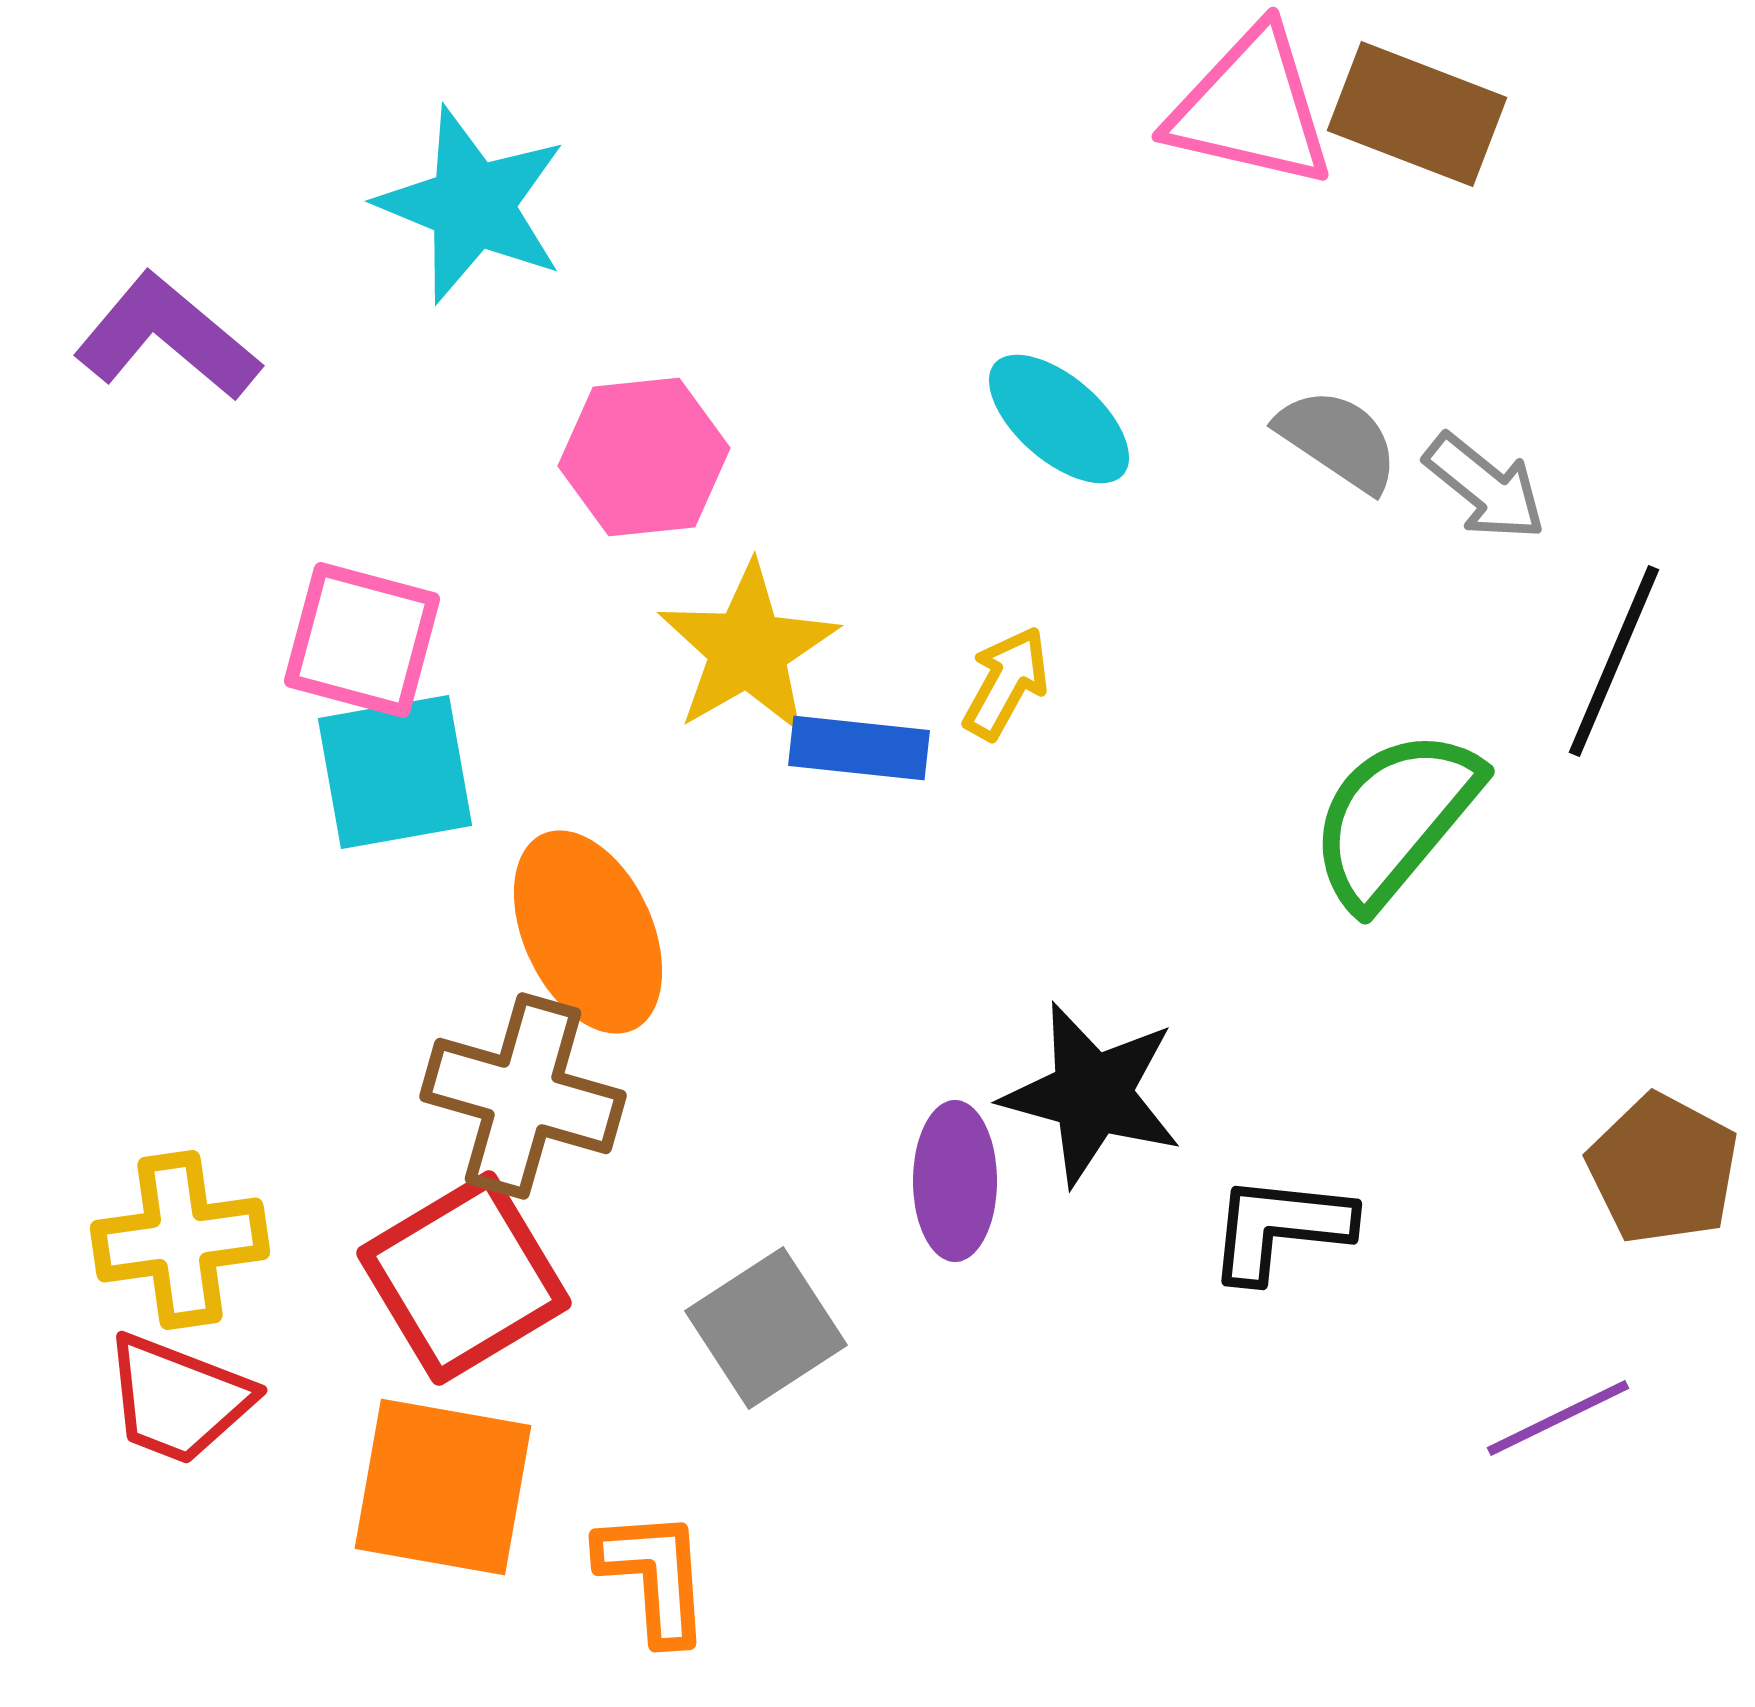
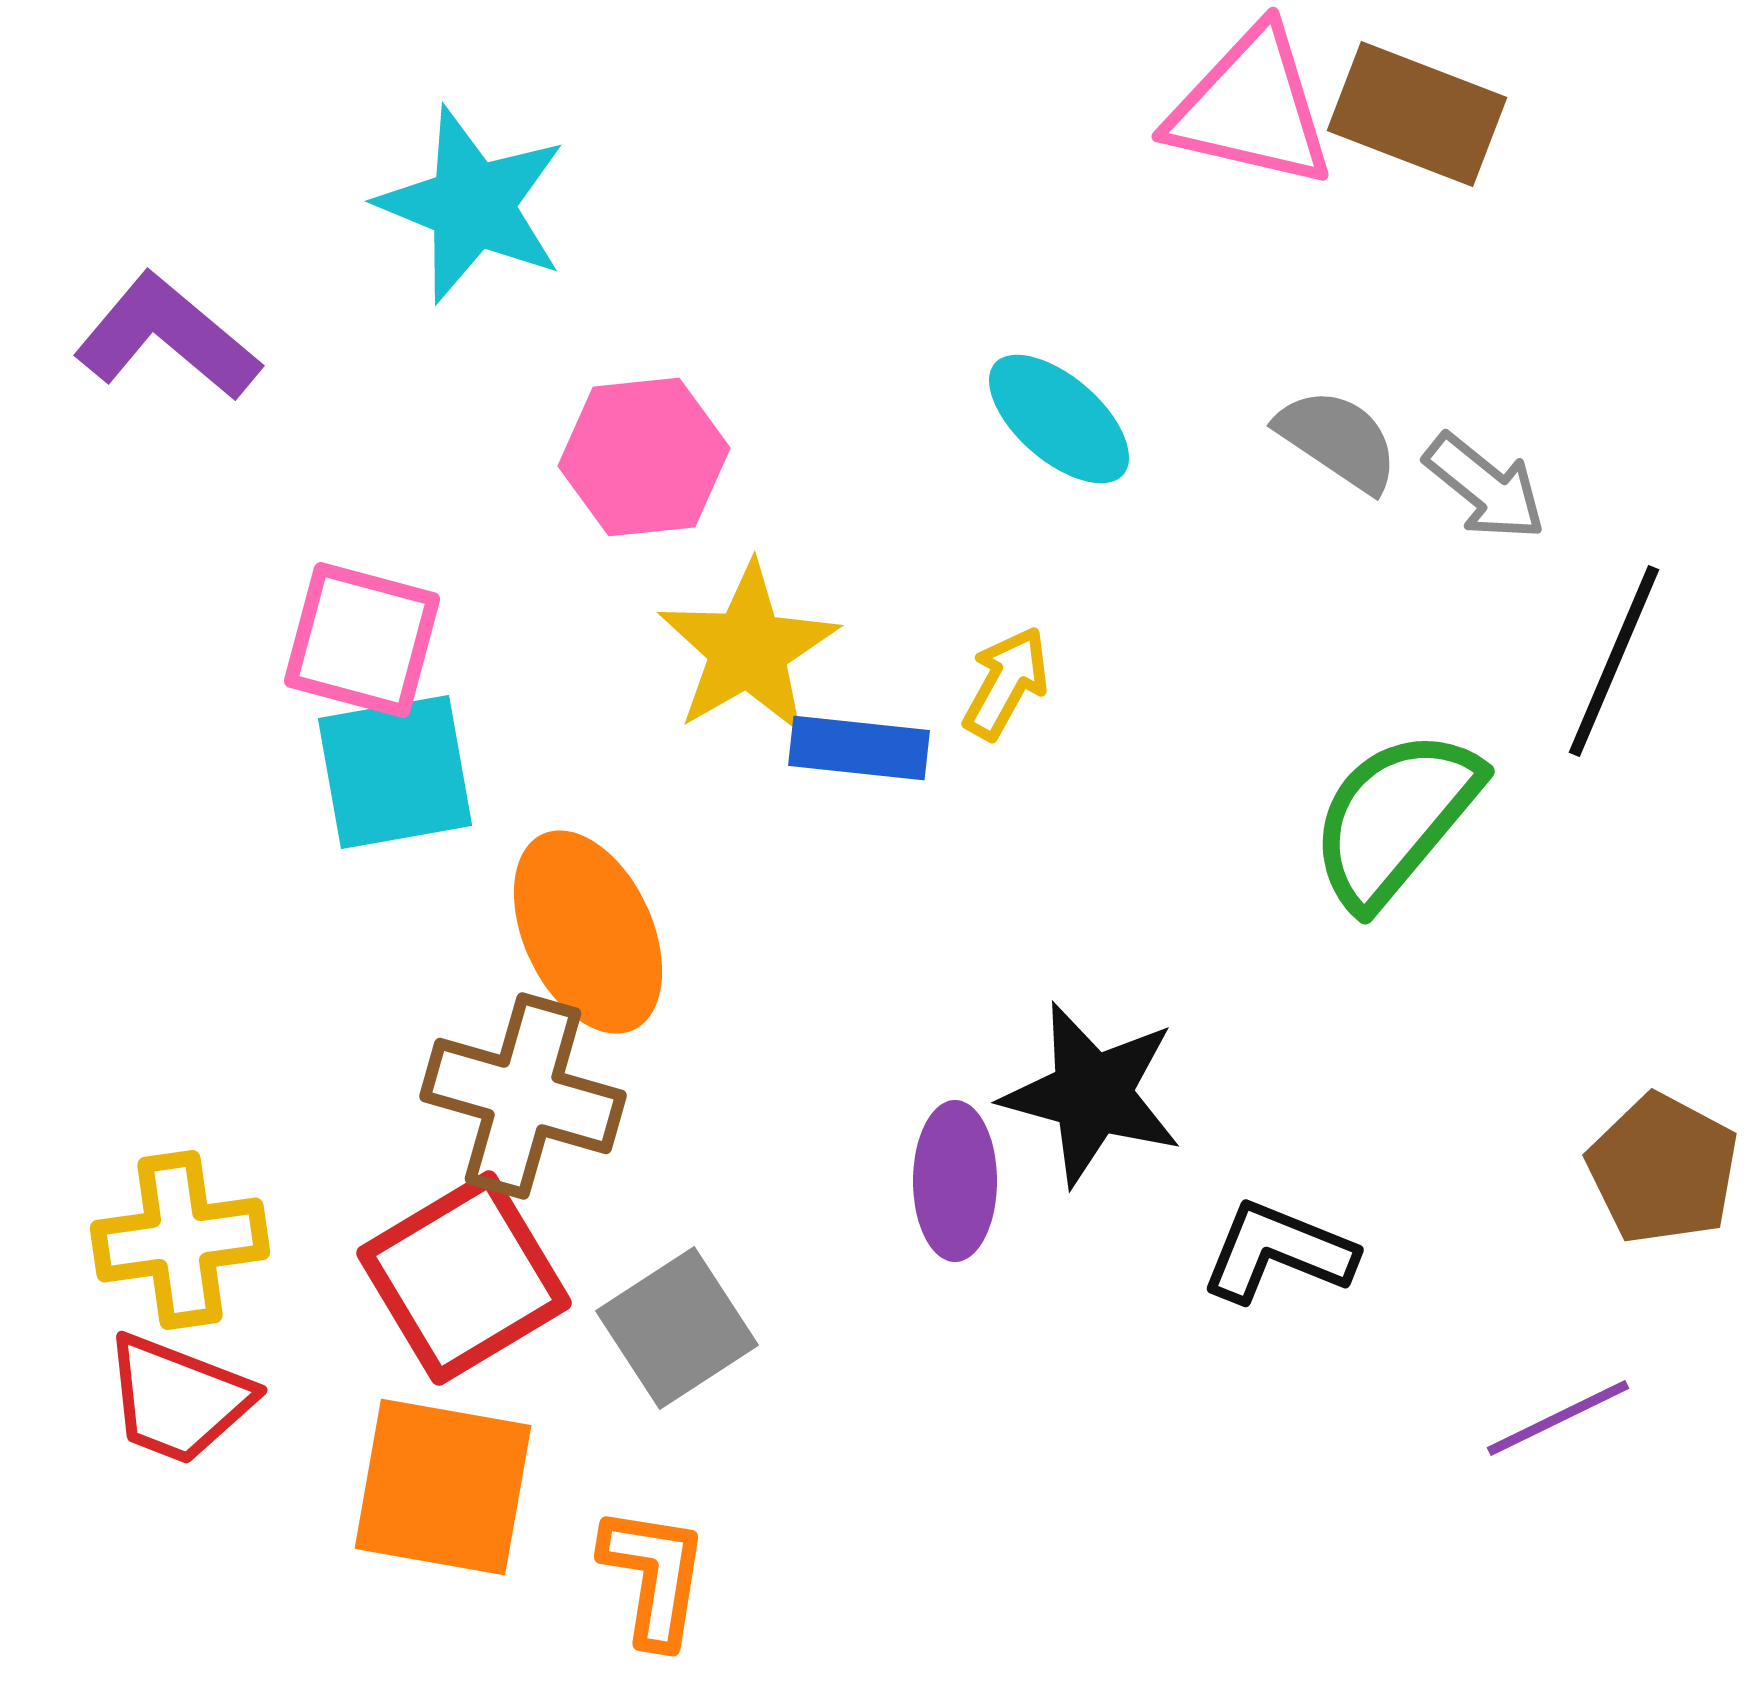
black L-shape: moved 2 px left, 24 px down; rotated 16 degrees clockwise
gray square: moved 89 px left
orange L-shape: rotated 13 degrees clockwise
